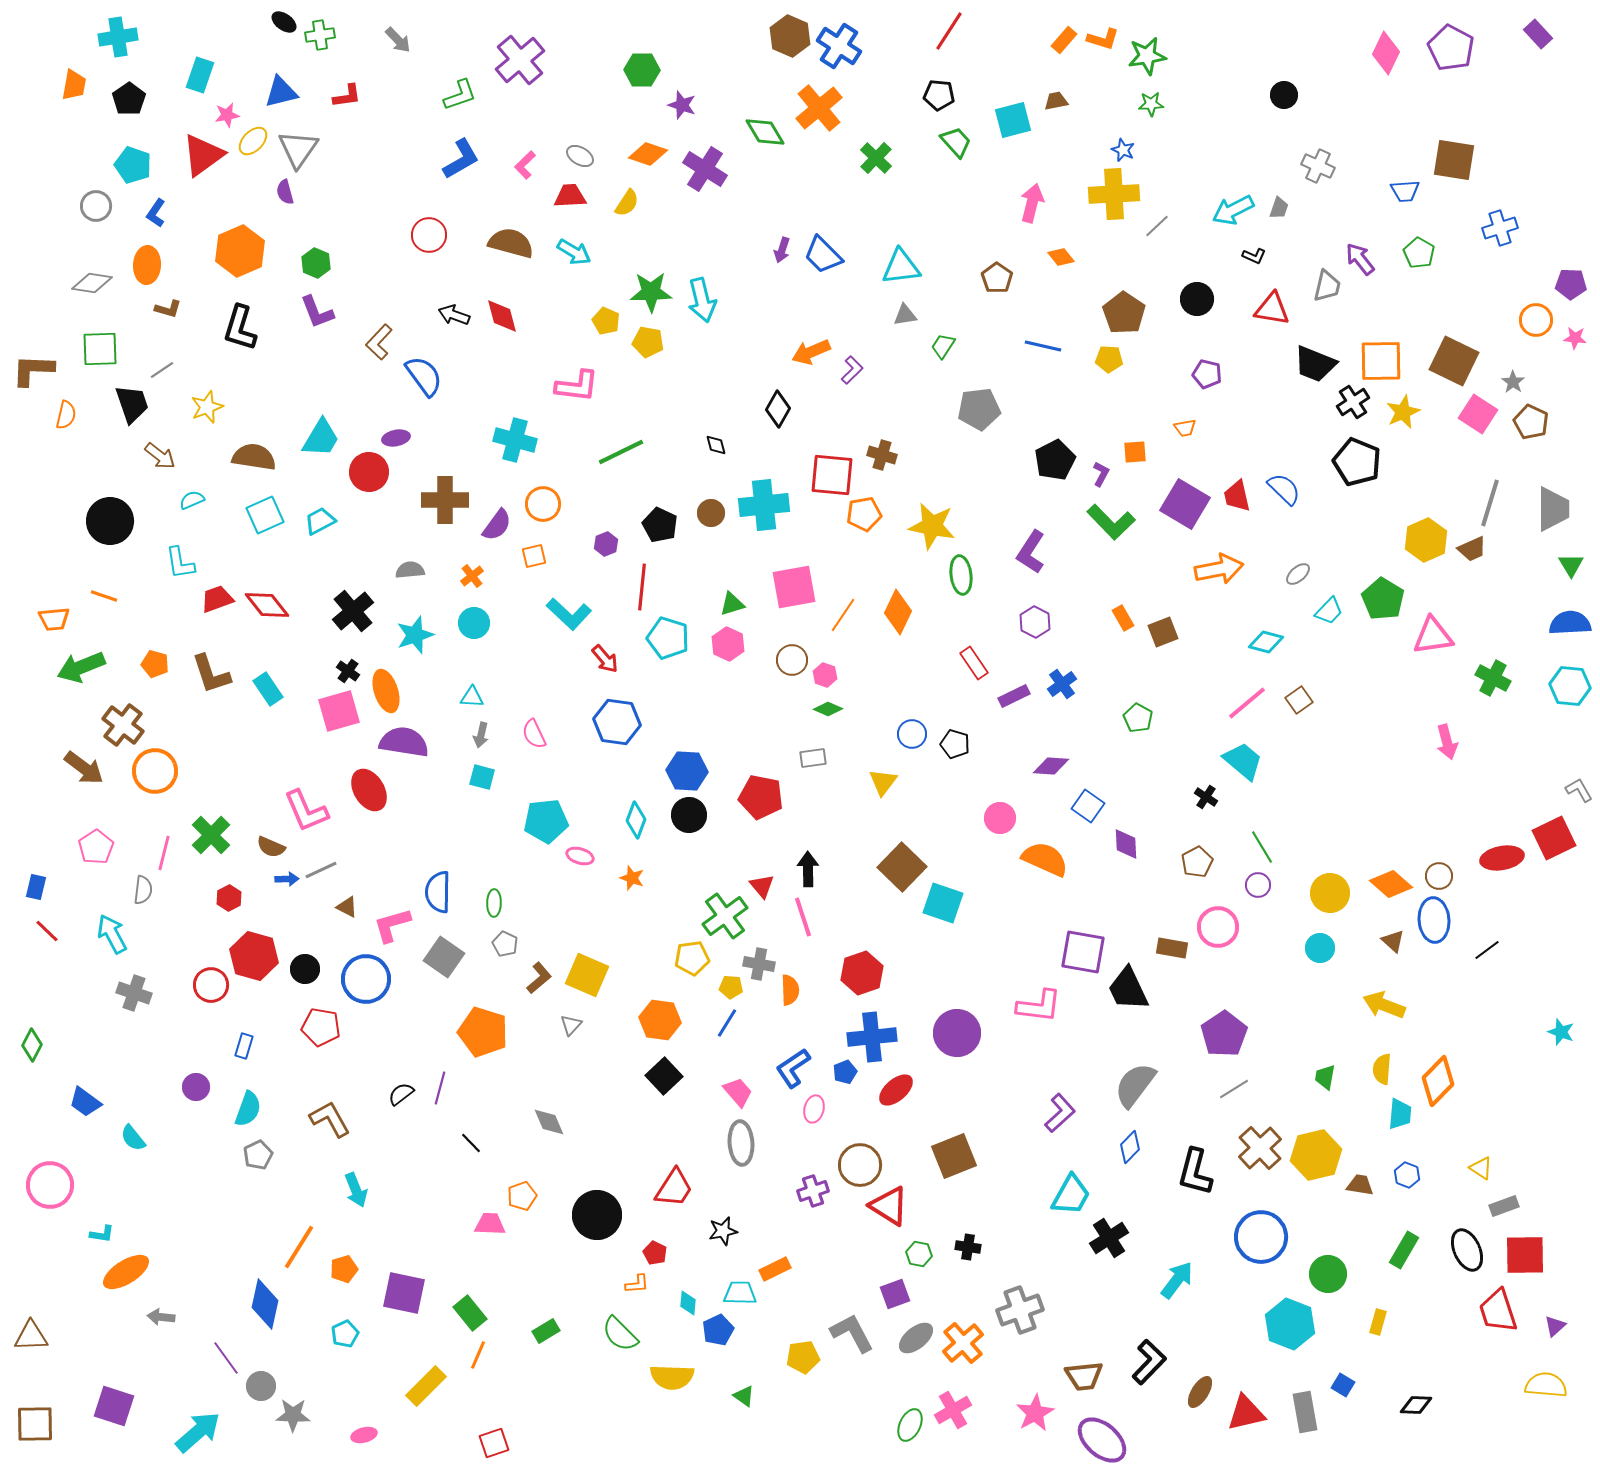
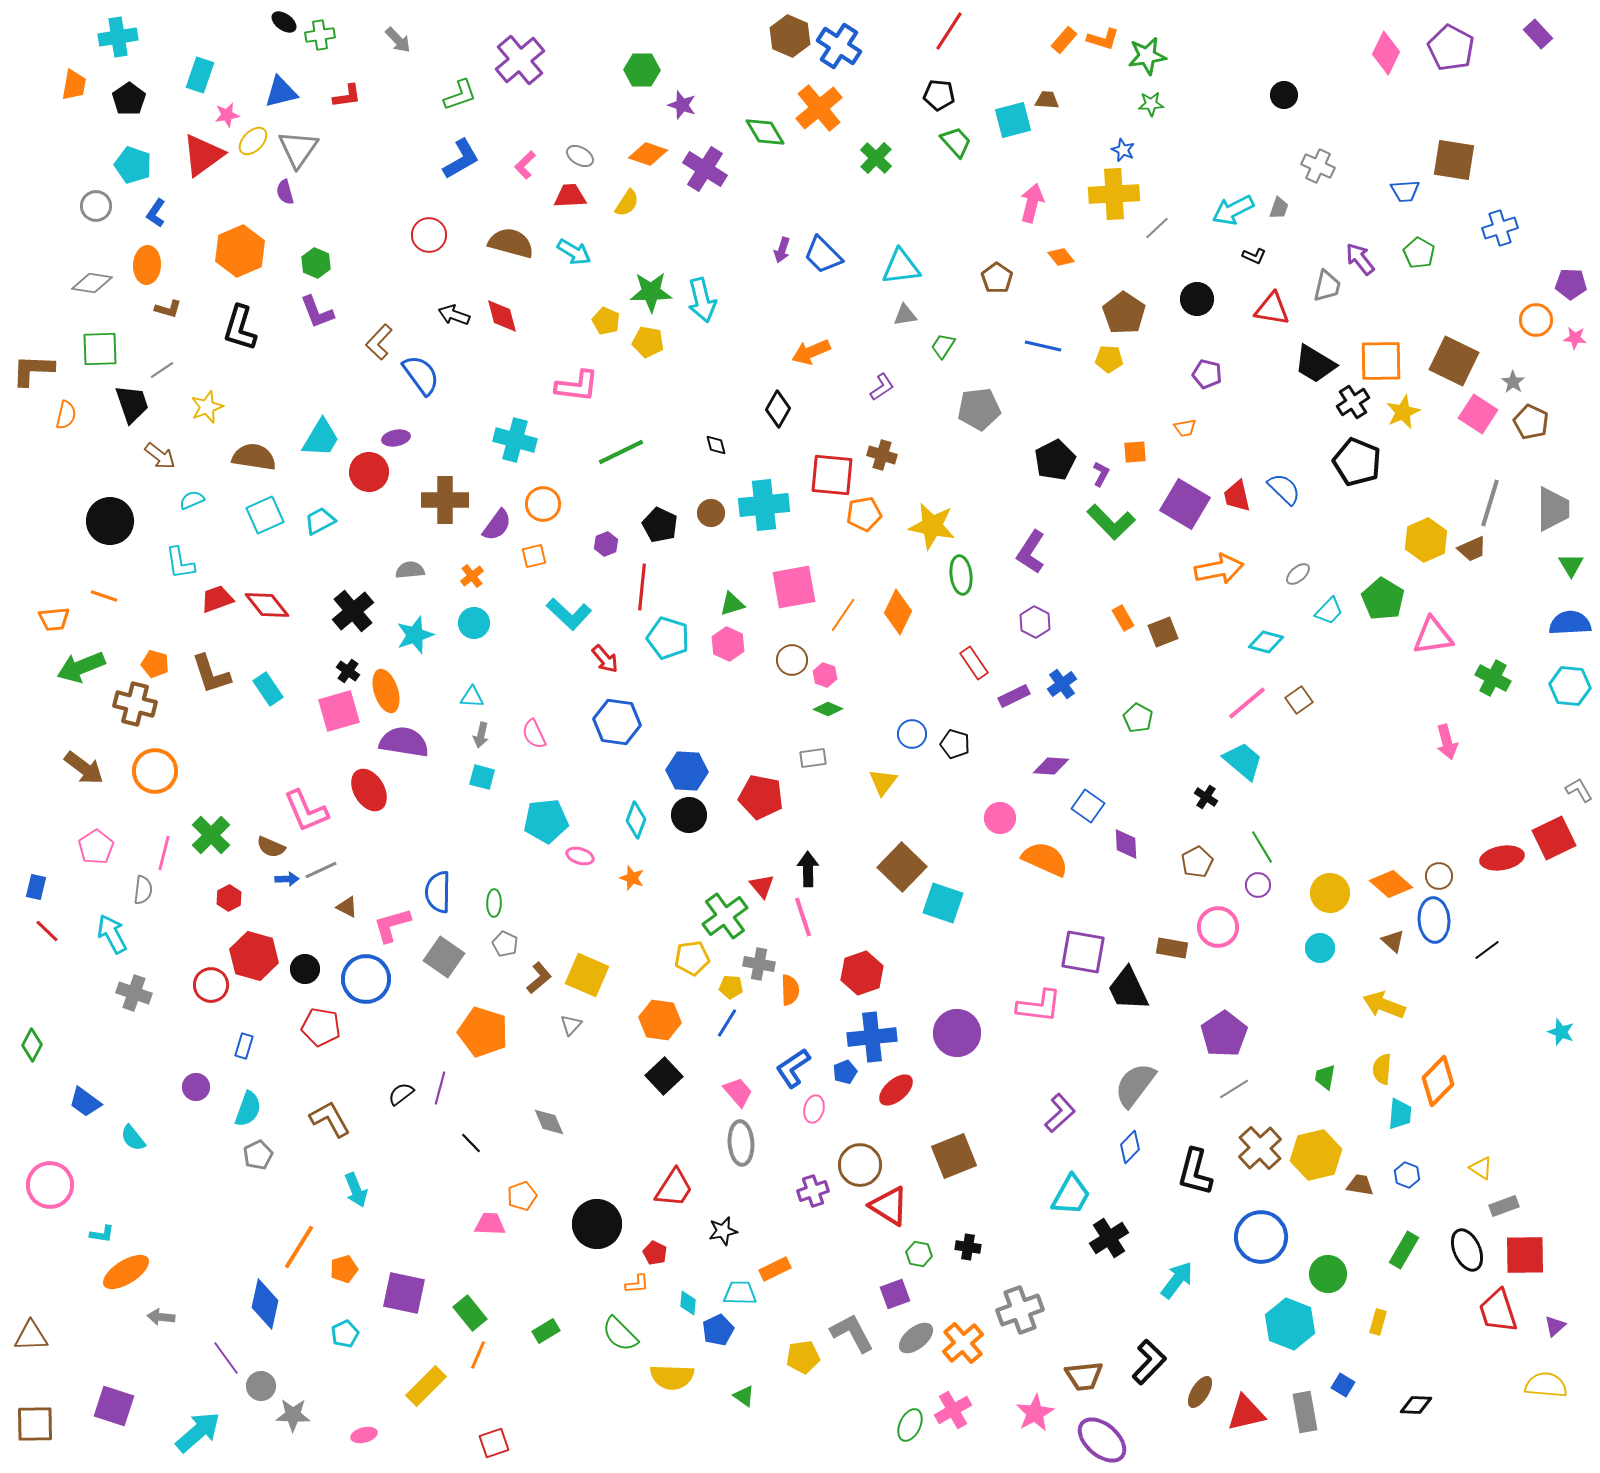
brown trapezoid at (1056, 101): moved 9 px left, 1 px up; rotated 15 degrees clockwise
gray line at (1157, 226): moved 2 px down
black trapezoid at (1315, 364): rotated 9 degrees clockwise
purple L-shape at (852, 370): moved 30 px right, 17 px down; rotated 12 degrees clockwise
blue semicircle at (424, 376): moved 3 px left, 1 px up
brown cross at (123, 725): moved 12 px right, 21 px up; rotated 24 degrees counterclockwise
black circle at (597, 1215): moved 9 px down
